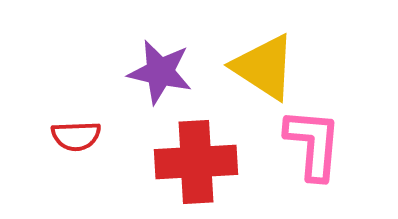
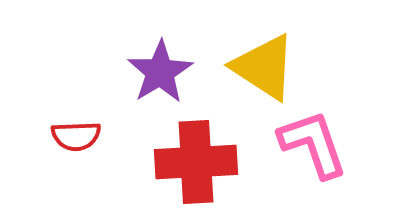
purple star: rotated 28 degrees clockwise
pink L-shape: rotated 24 degrees counterclockwise
